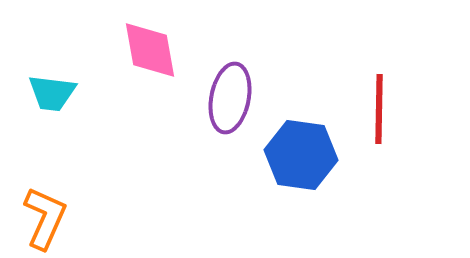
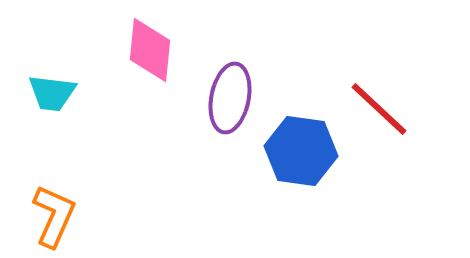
pink diamond: rotated 16 degrees clockwise
red line: rotated 48 degrees counterclockwise
blue hexagon: moved 4 px up
orange L-shape: moved 9 px right, 2 px up
